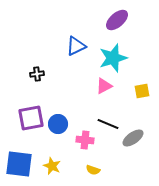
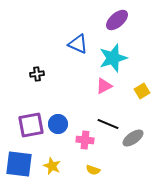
blue triangle: moved 2 px right, 2 px up; rotated 50 degrees clockwise
yellow square: rotated 21 degrees counterclockwise
purple square: moved 7 px down
